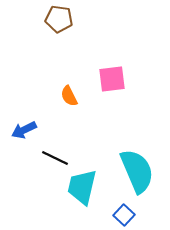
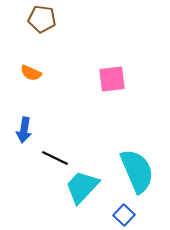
brown pentagon: moved 17 px left
orange semicircle: moved 38 px left, 23 px up; rotated 40 degrees counterclockwise
blue arrow: rotated 55 degrees counterclockwise
cyan trapezoid: rotated 30 degrees clockwise
